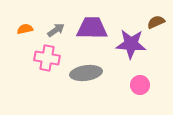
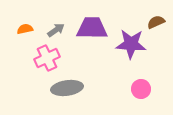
pink cross: rotated 35 degrees counterclockwise
gray ellipse: moved 19 px left, 15 px down
pink circle: moved 1 px right, 4 px down
